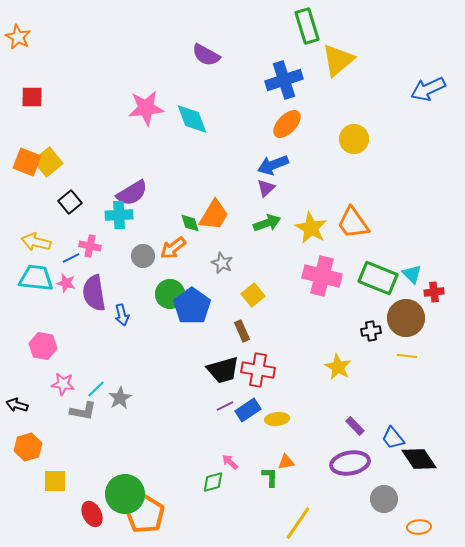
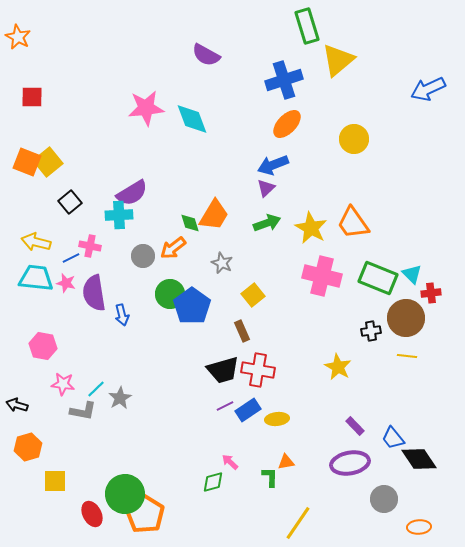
red cross at (434, 292): moved 3 px left, 1 px down
